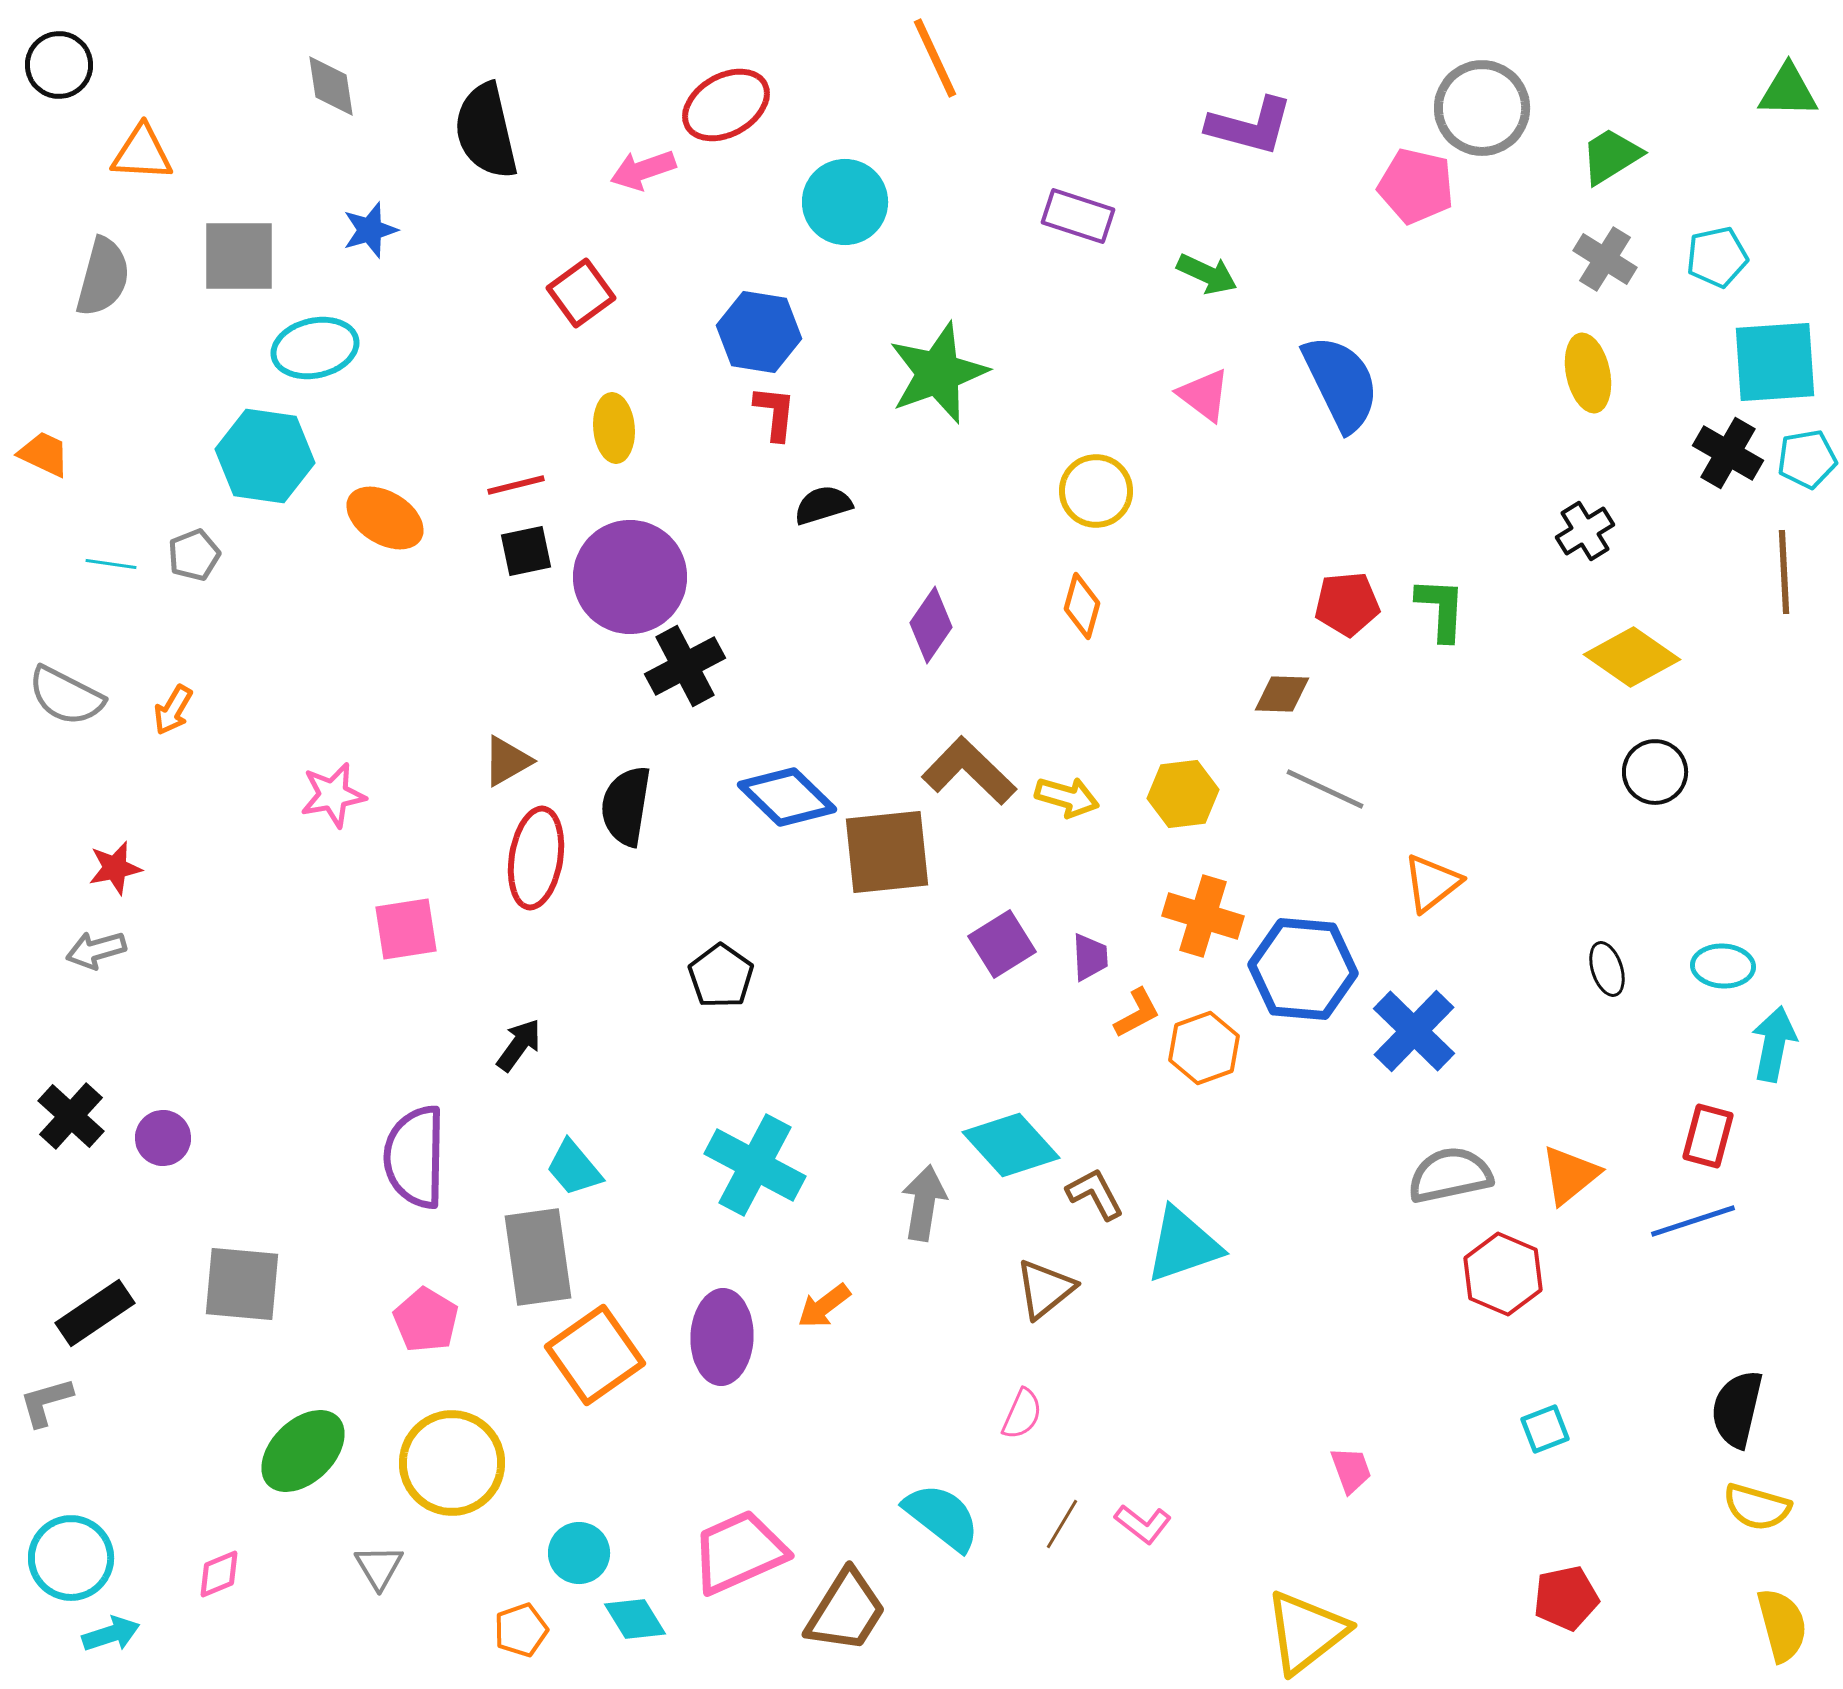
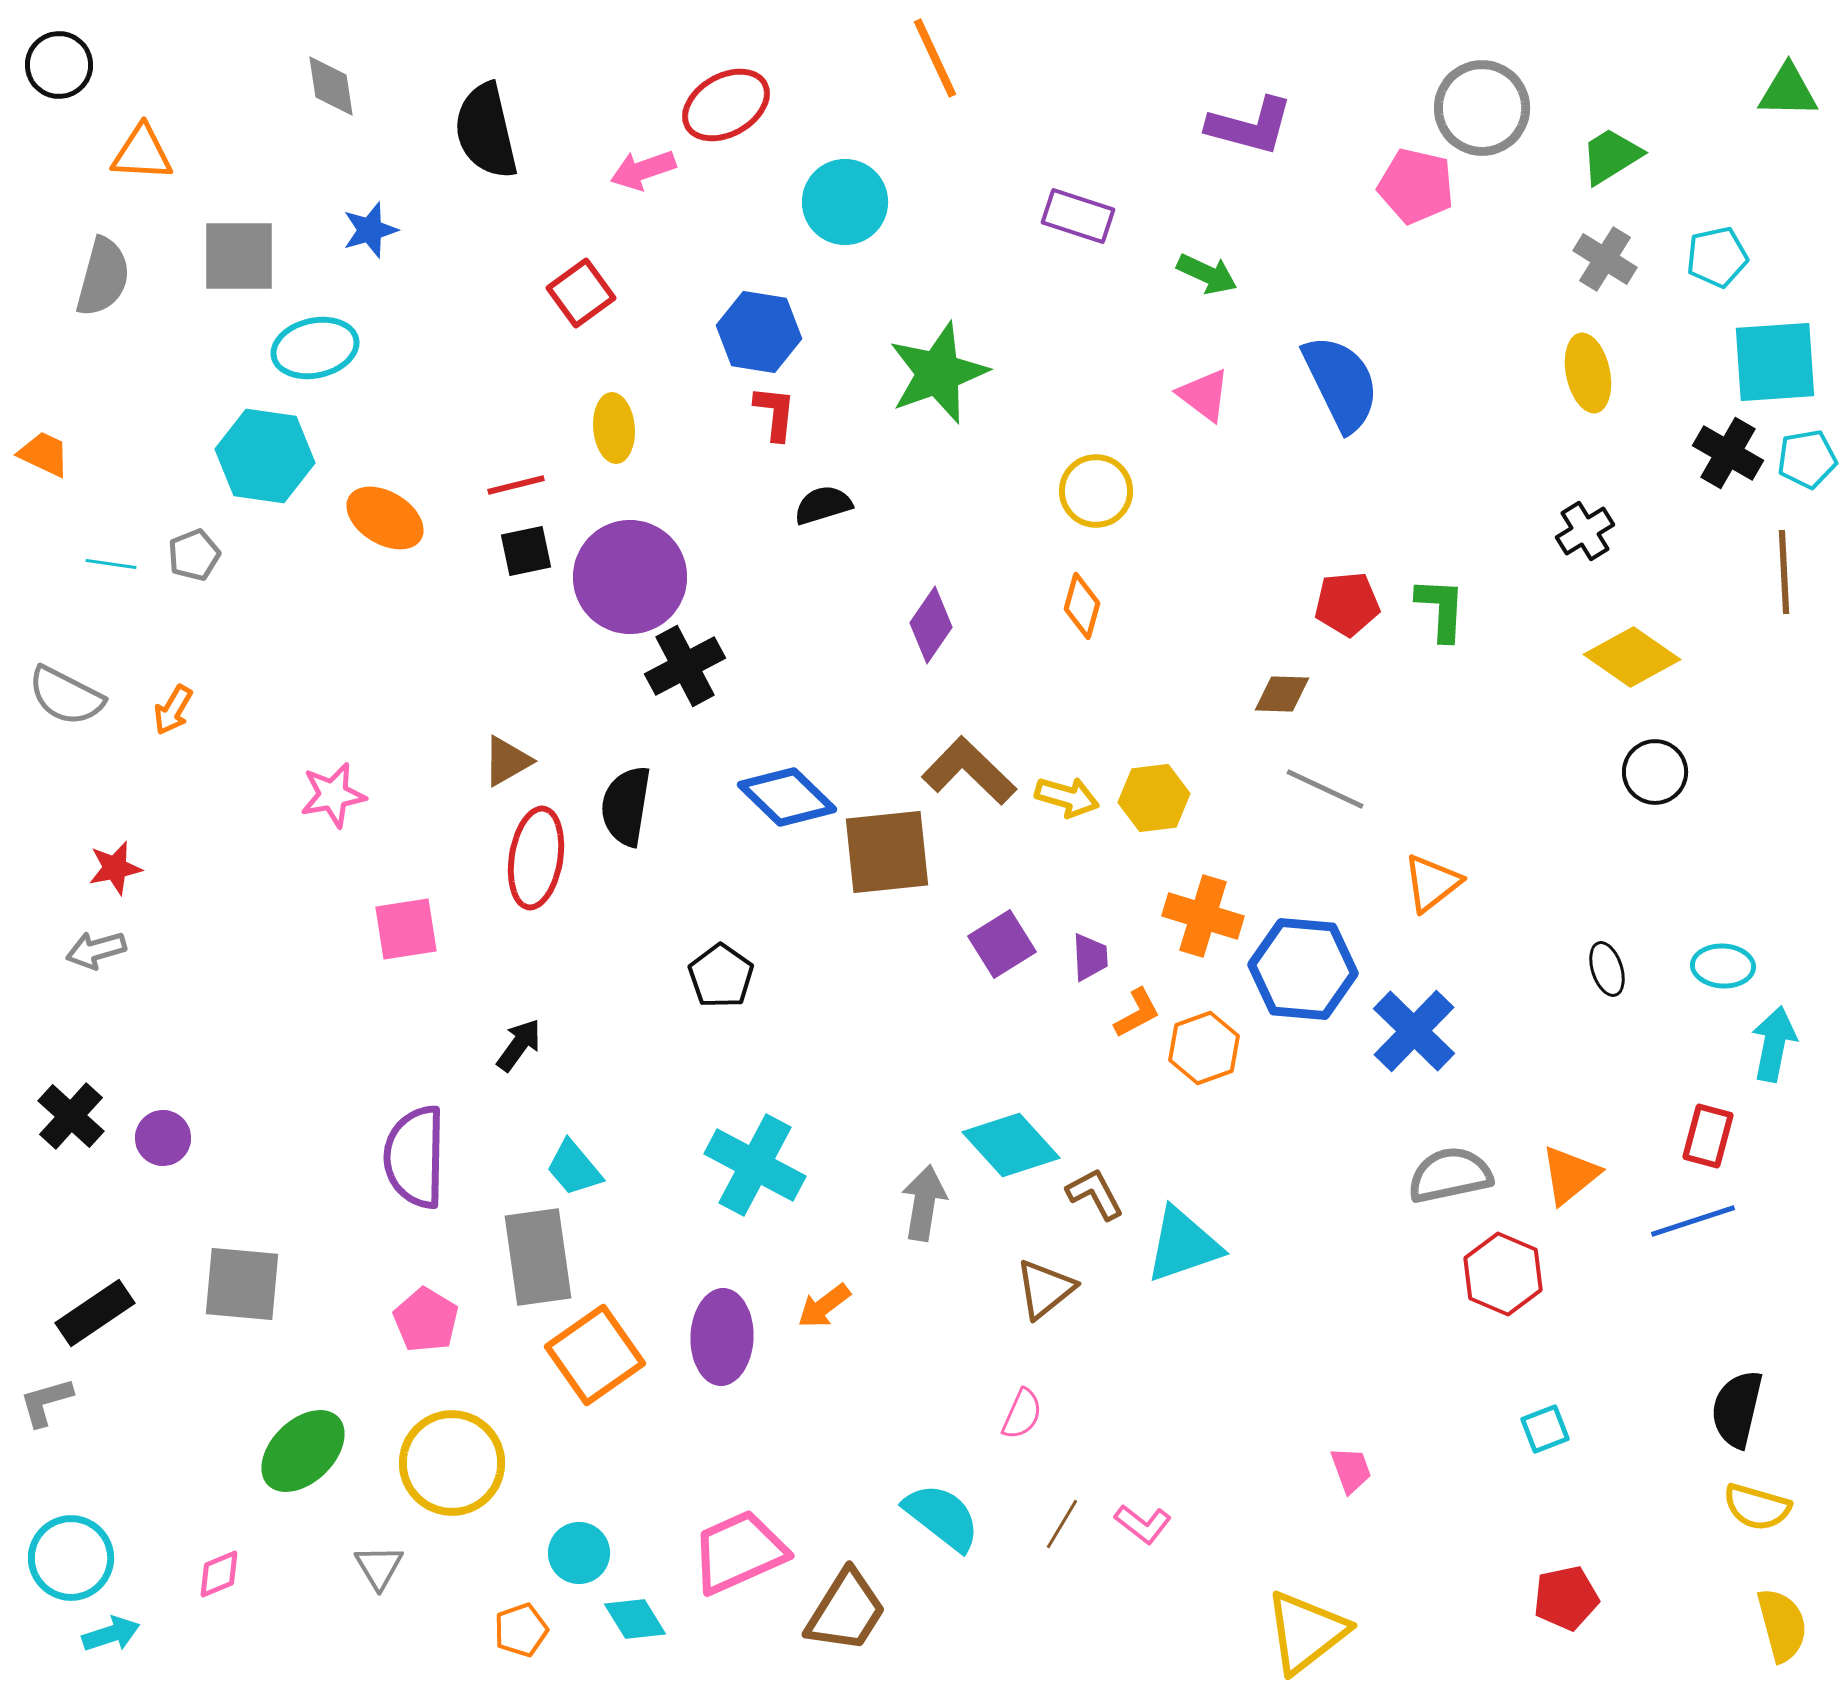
yellow hexagon at (1183, 794): moved 29 px left, 4 px down
